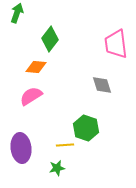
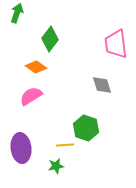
orange diamond: rotated 30 degrees clockwise
green star: moved 1 px left, 2 px up
